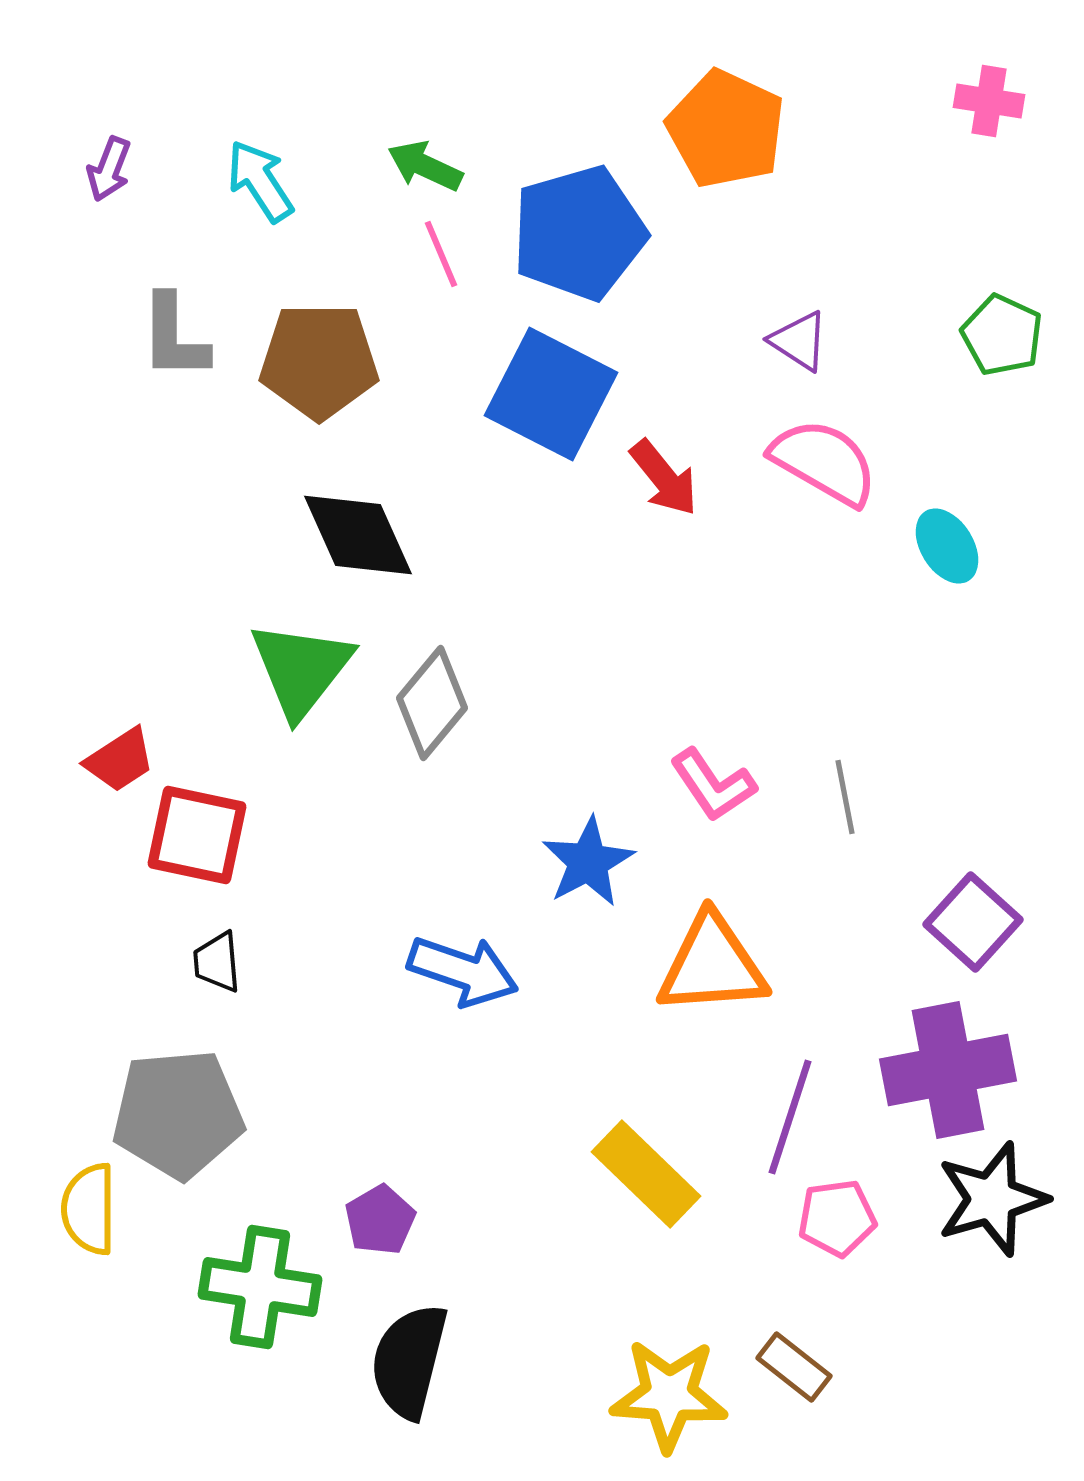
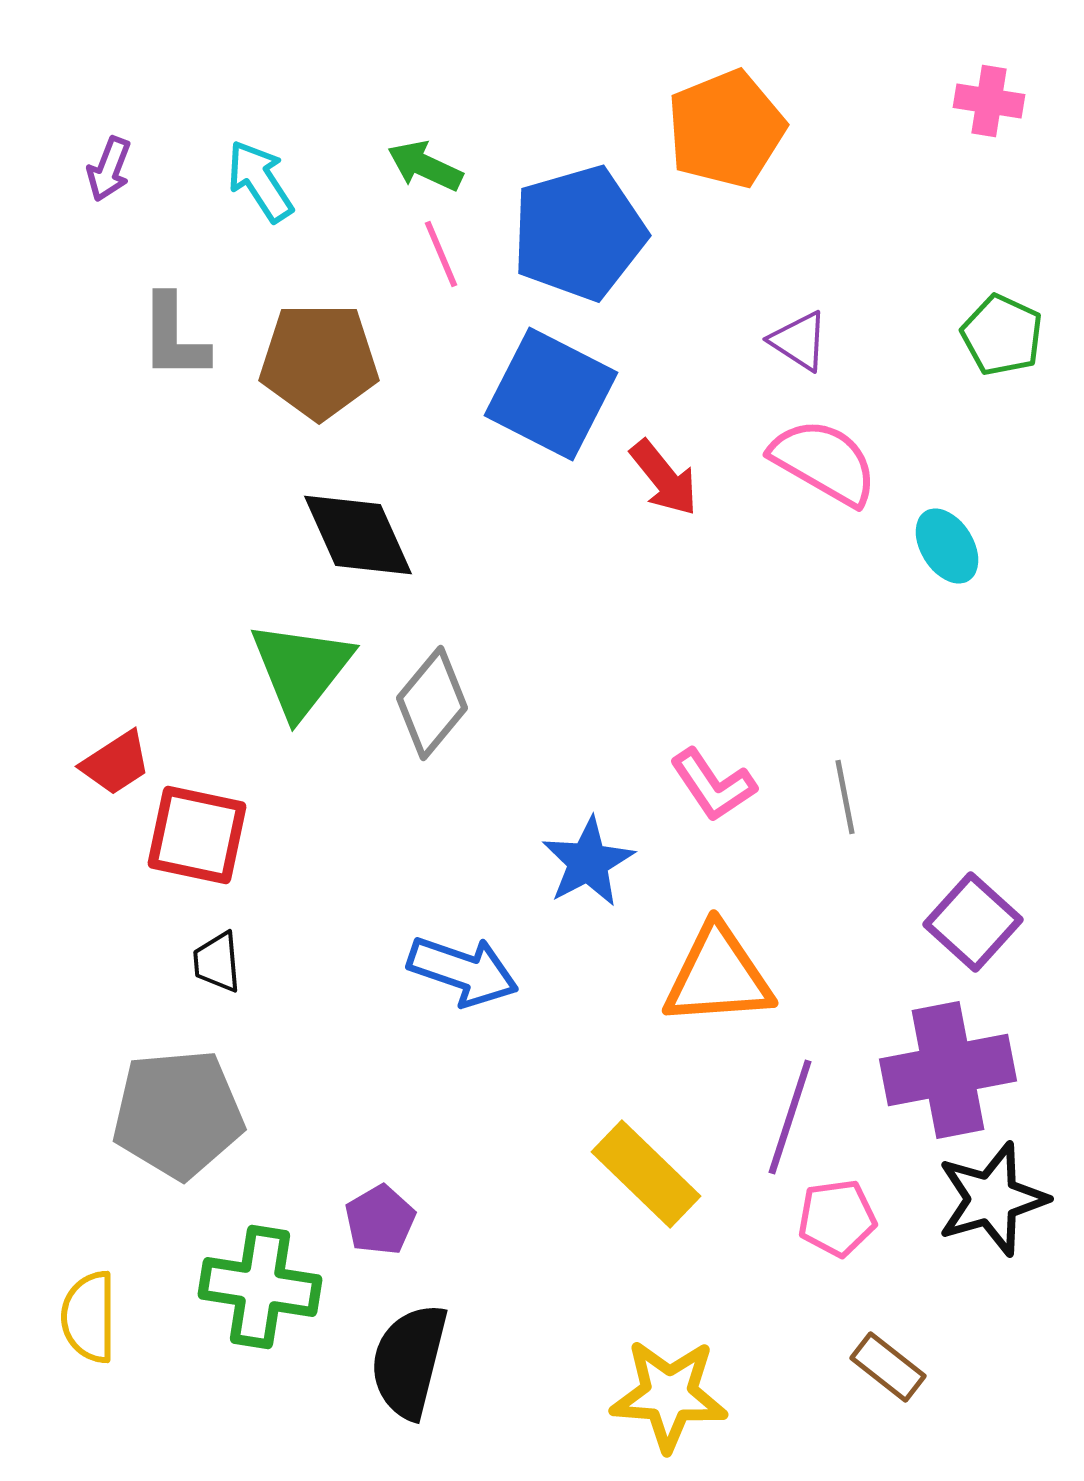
orange pentagon: rotated 25 degrees clockwise
red trapezoid: moved 4 px left, 3 px down
orange triangle: moved 6 px right, 11 px down
yellow semicircle: moved 108 px down
brown rectangle: moved 94 px right
